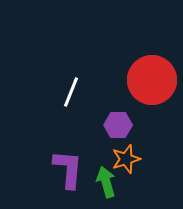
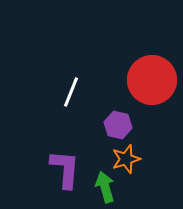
purple hexagon: rotated 12 degrees clockwise
purple L-shape: moved 3 px left
green arrow: moved 1 px left, 5 px down
